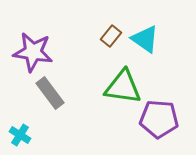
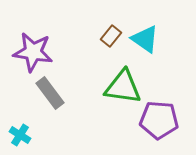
purple pentagon: moved 1 px down
